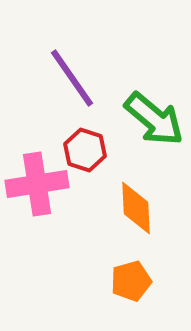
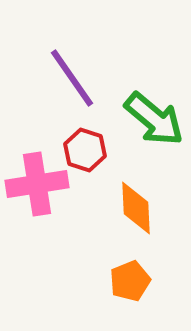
orange pentagon: moved 1 px left; rotated 6 degrees counterclockwise
